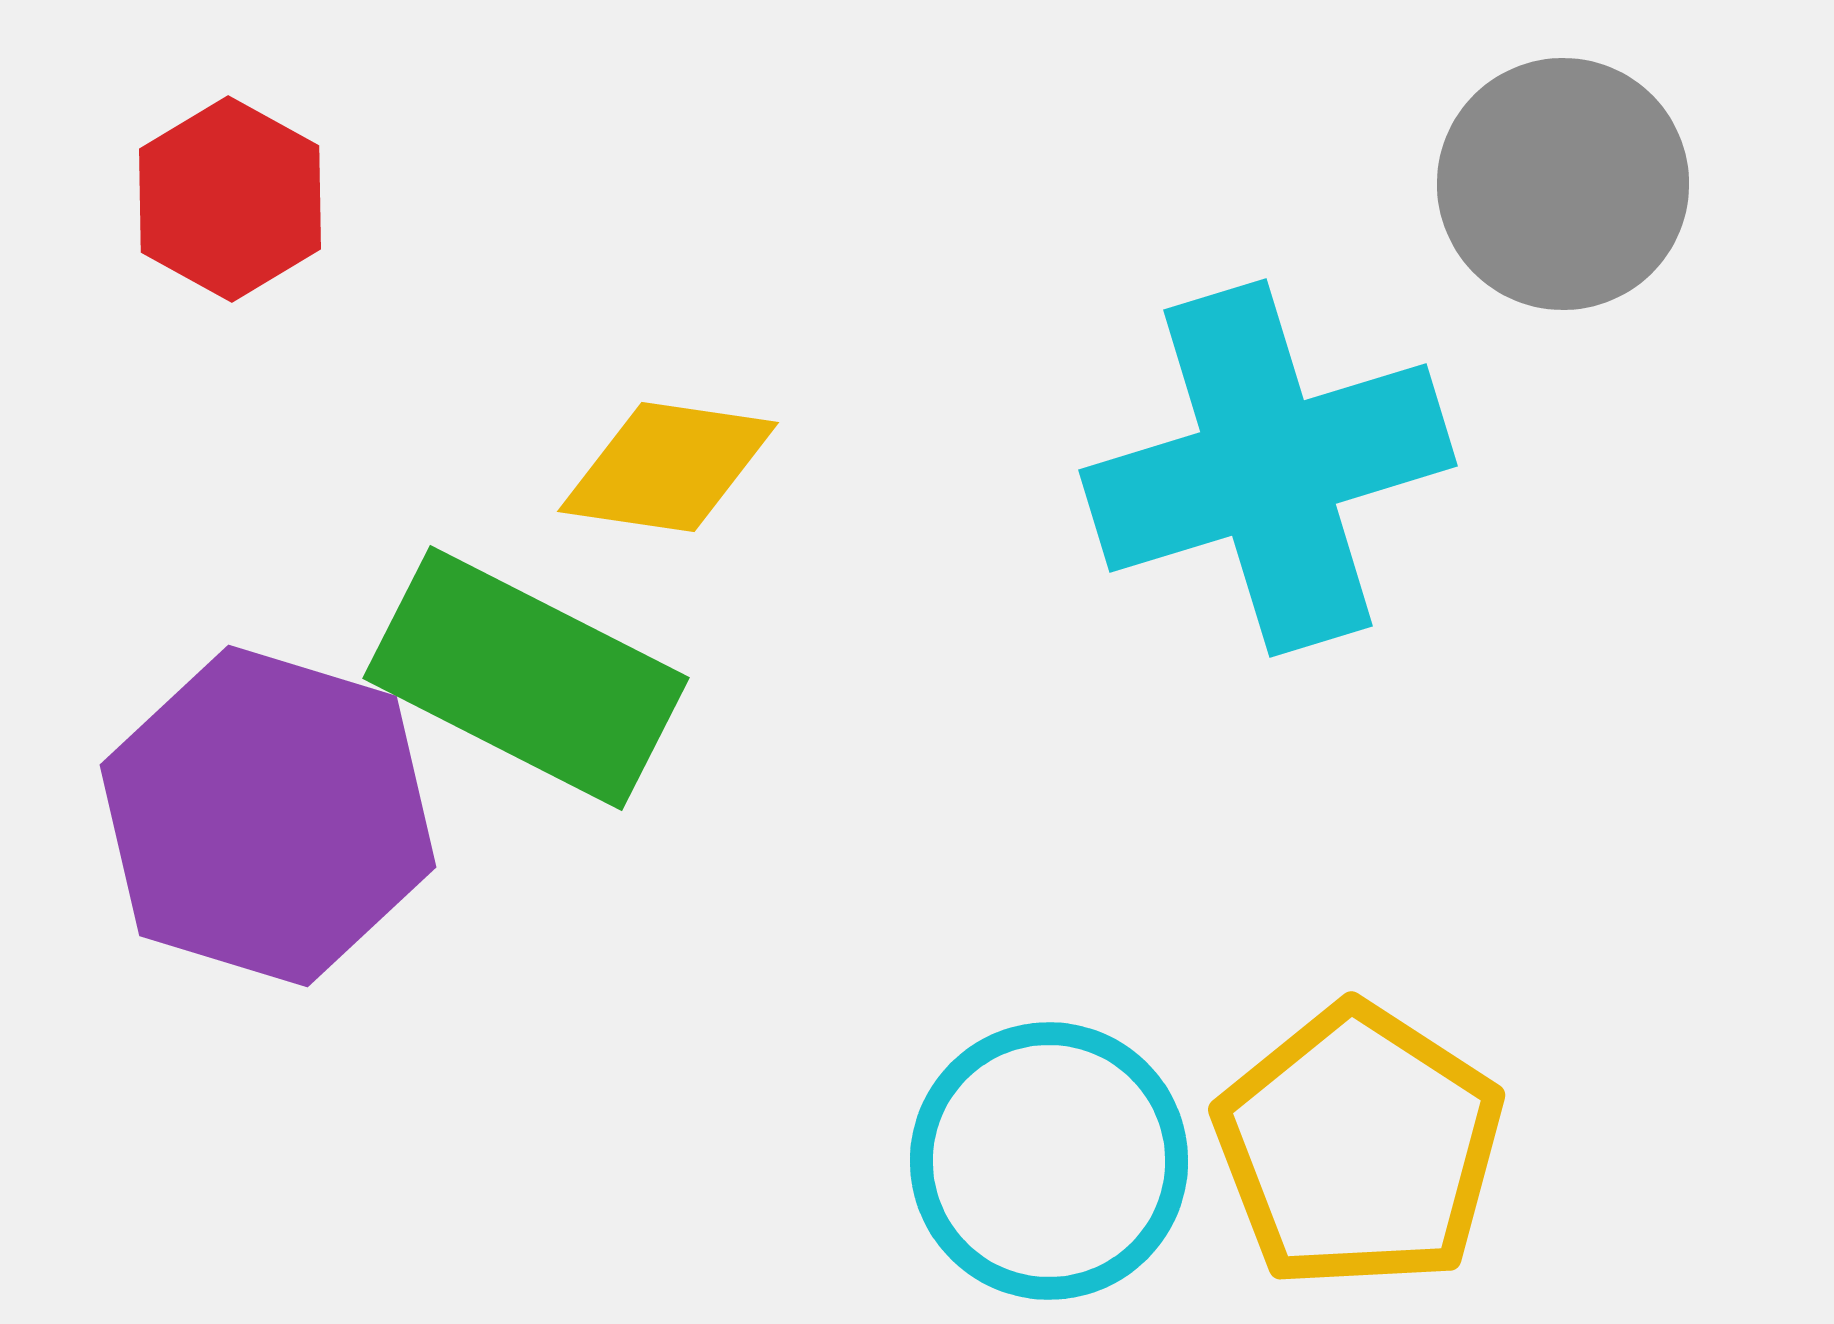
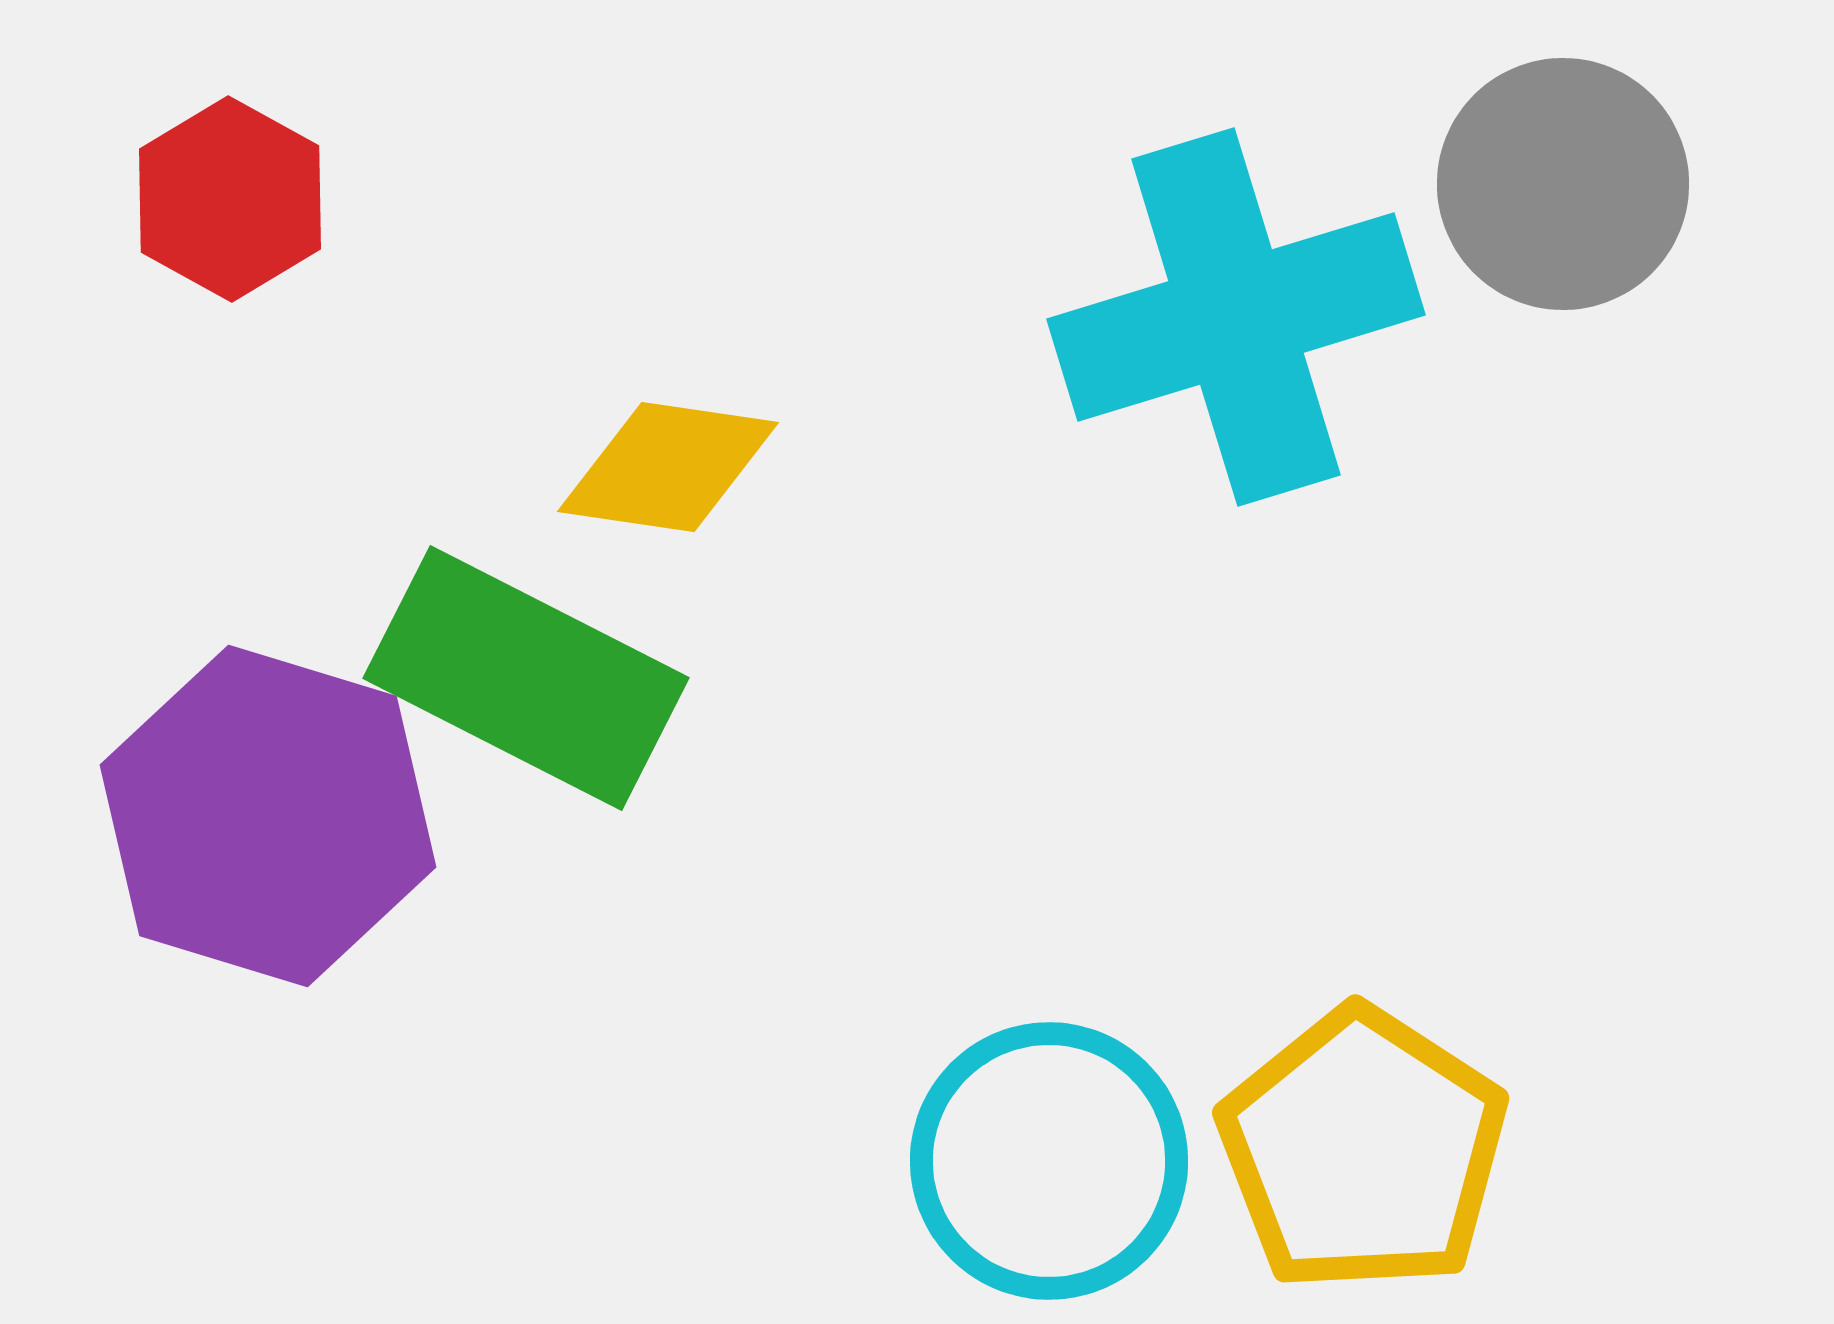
cyan cross: moved 32 px left, 151 px up
yellow pentagon: moved 4 px right, 3 px down
